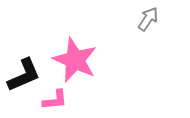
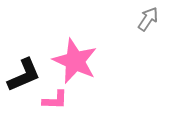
pink star: moved 1 px down
pink L-shape: rotated 8 degrees clockwise
